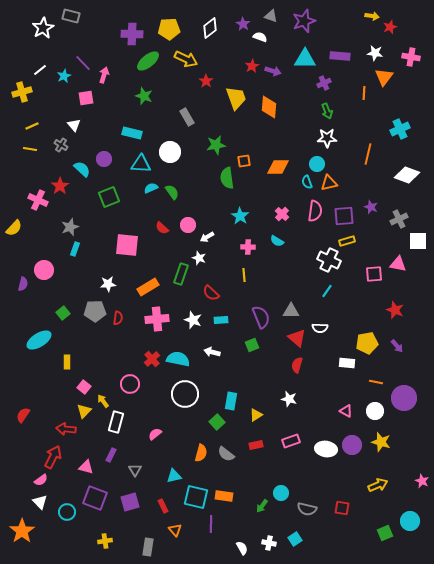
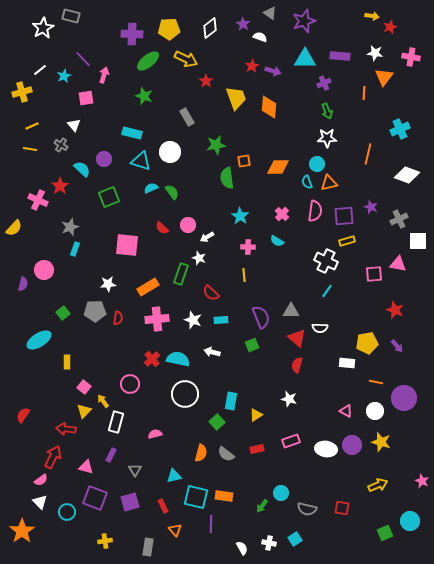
gray triangle at (271, 16): moved 1 px left, 3 px up; rotated 16 degrees clockwise
purple line at (83, 63): moved 4 px up
cyan triangle at (141, 164): moved 3 px up; rotated 15 degrees clockwise
white cross at (329, 260): moved 3 px left, 1 px down
pink semicircle at (155, 434): rotated 24 degrees clockwise
red rectangle at (256, 445): moved 1 px right, 4 px down
